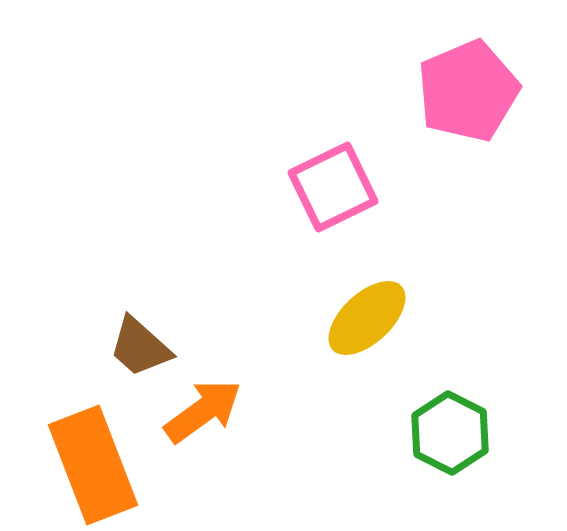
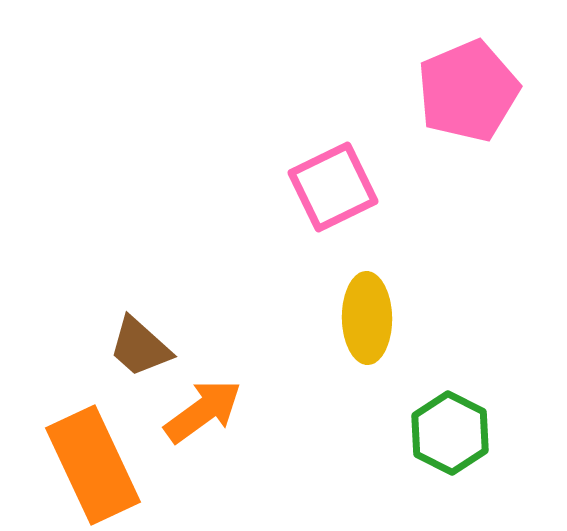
yellow ellipse: rotated 48 degrees counterclockwise
orange rectangle: rotated 4 degrees counterclockwise
